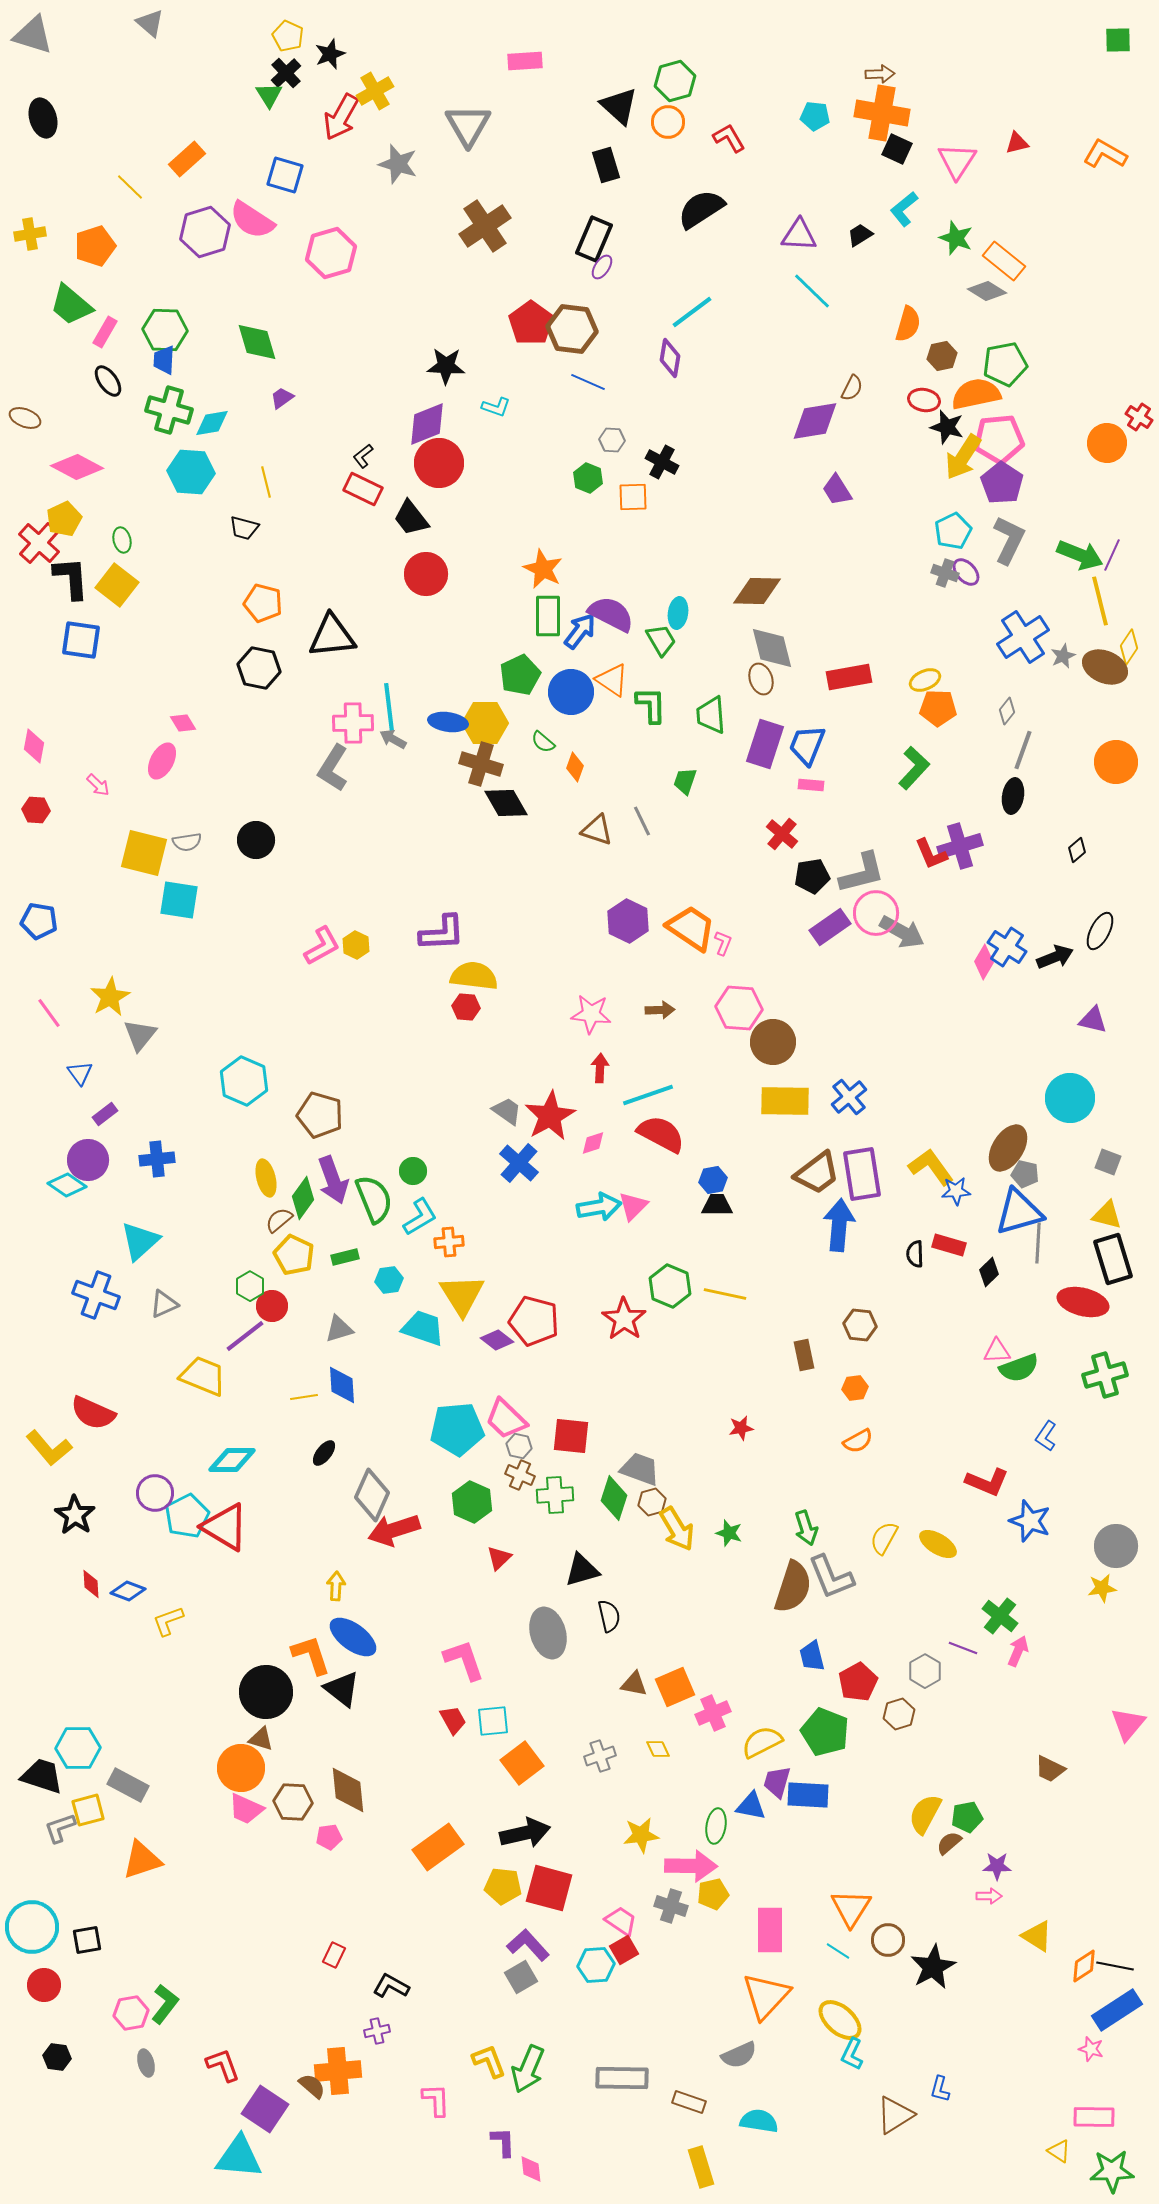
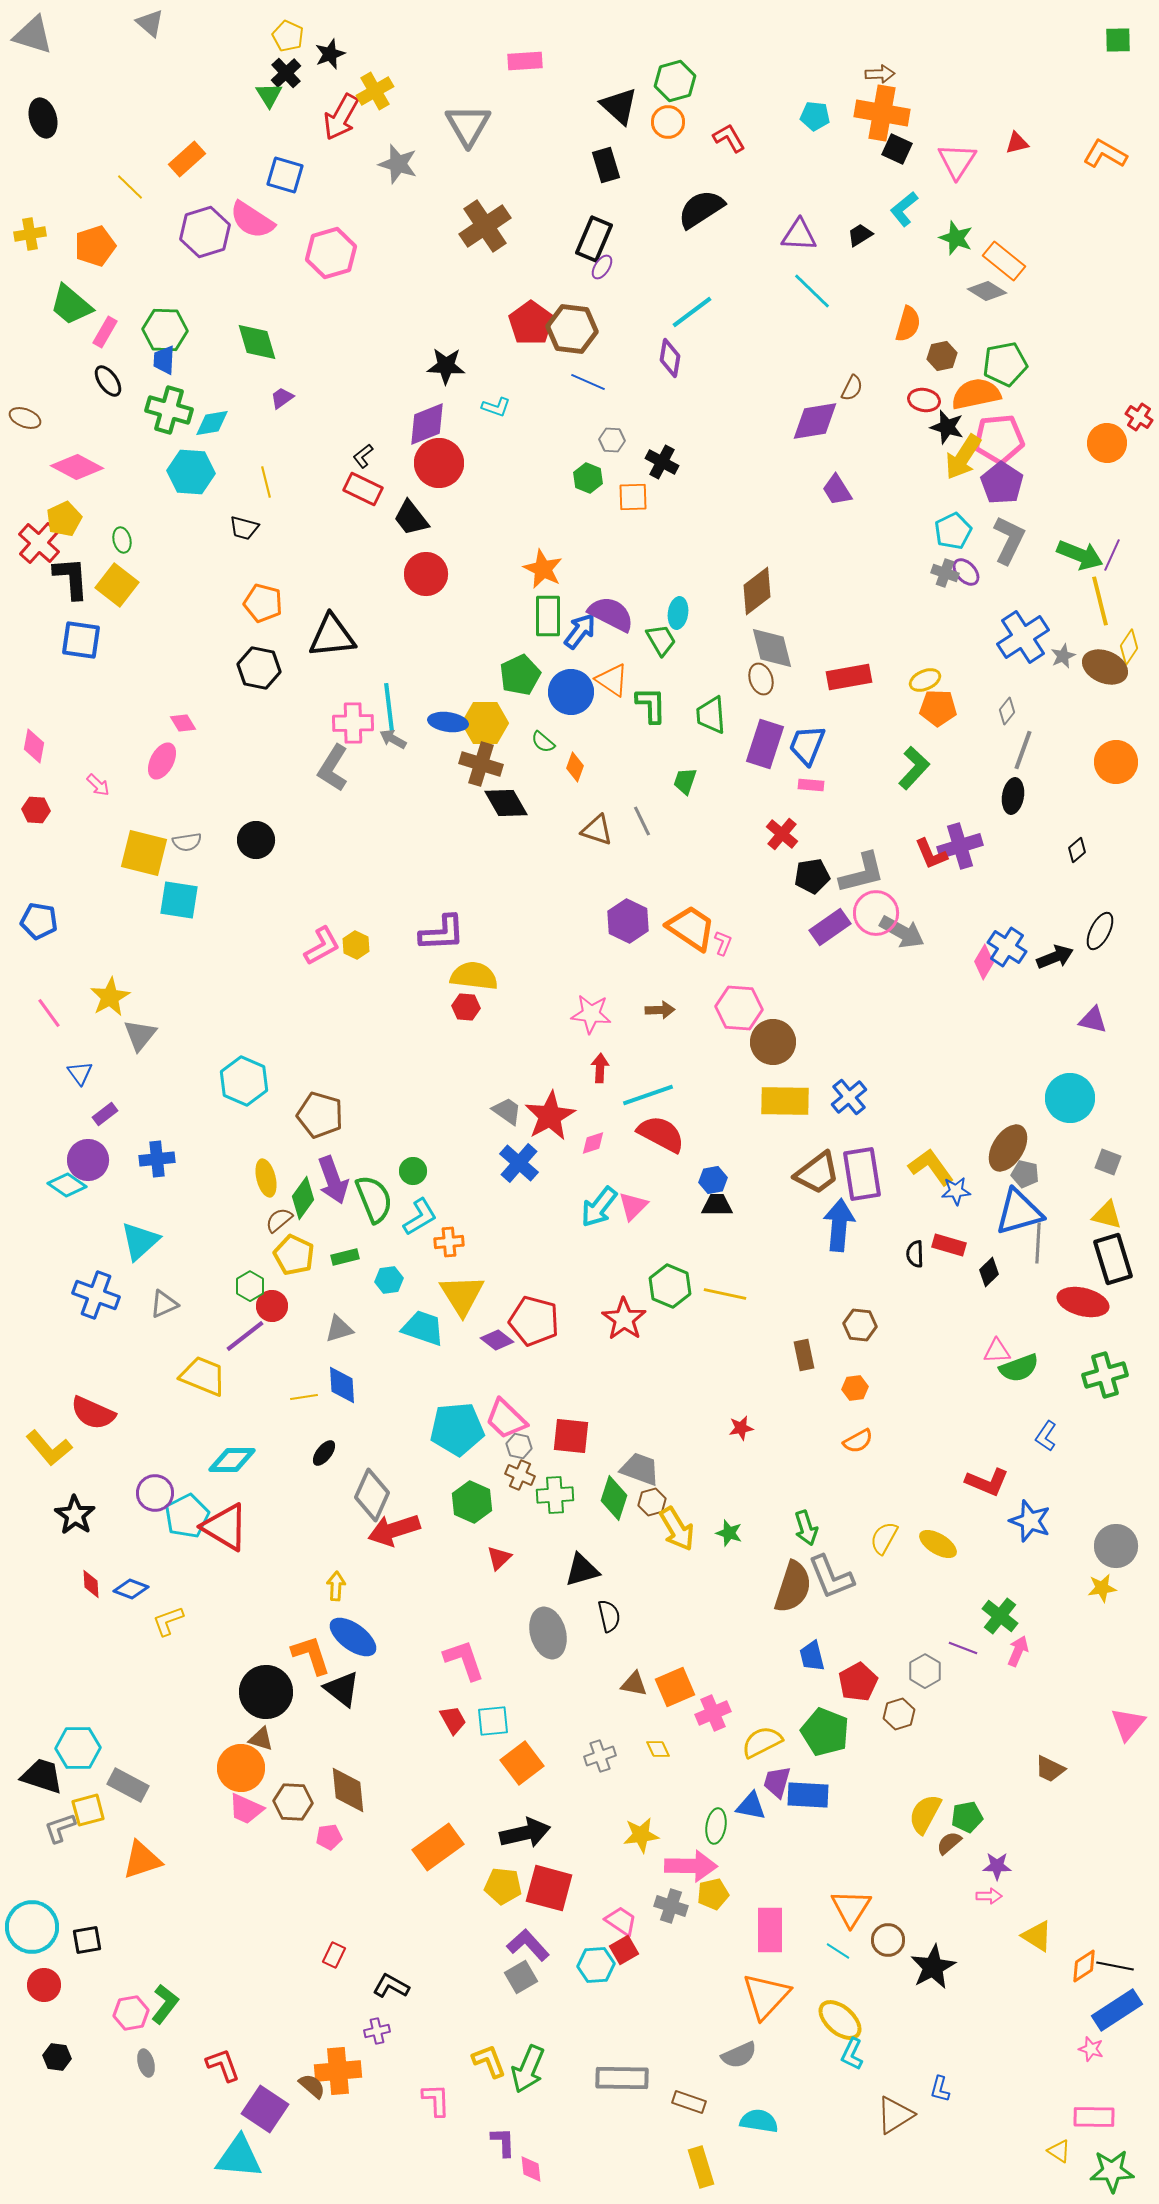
brown diamond at (757, 591): rotated 39 degrees counterclockwise
cyan arrow at (599, 1207): rotated 138 degrees clockwise
blue diamond at (128, 1591): moved 3 px right, 2 px up
